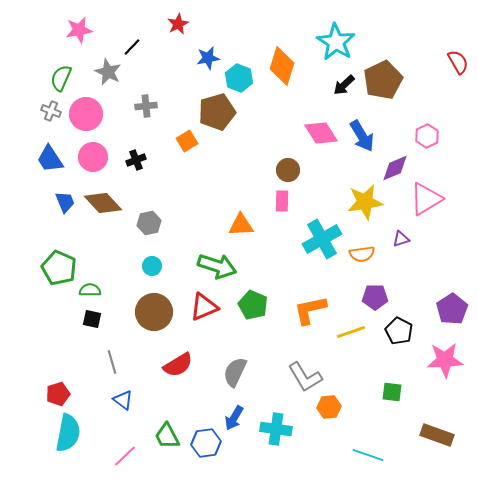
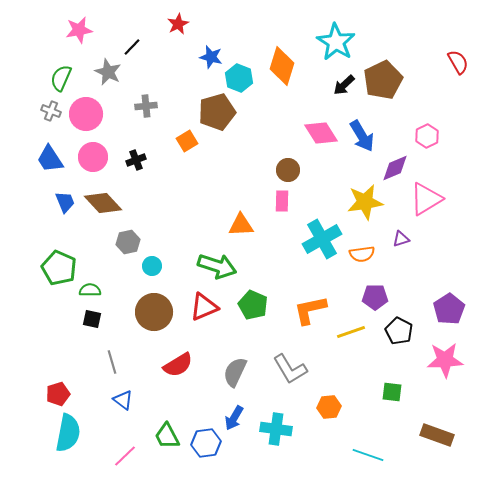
blue star at (208, 58): moved 3 px right, 1 px up; rotated 25 degrees clockwise
gray hexagon at (149, 223): moved 21 px left, 19 px down
purple pentagon at (452, 309): moved 3 px left
gray L-shape at (305, 377): moved 15 px left, 8 px up
